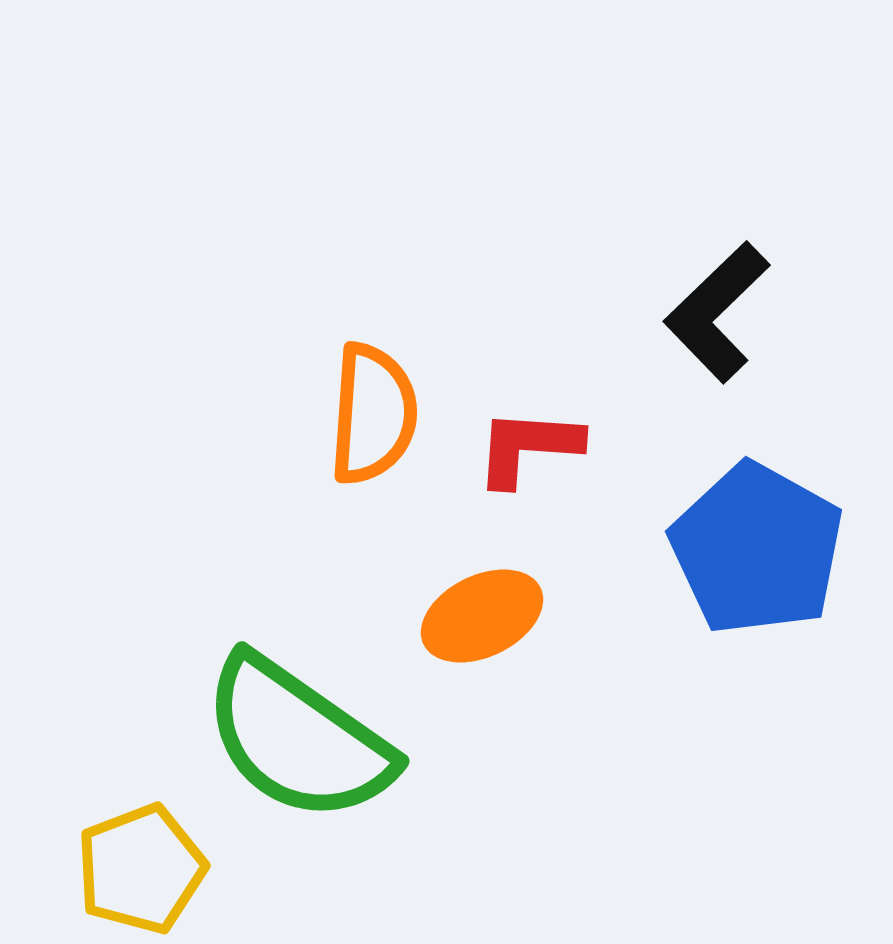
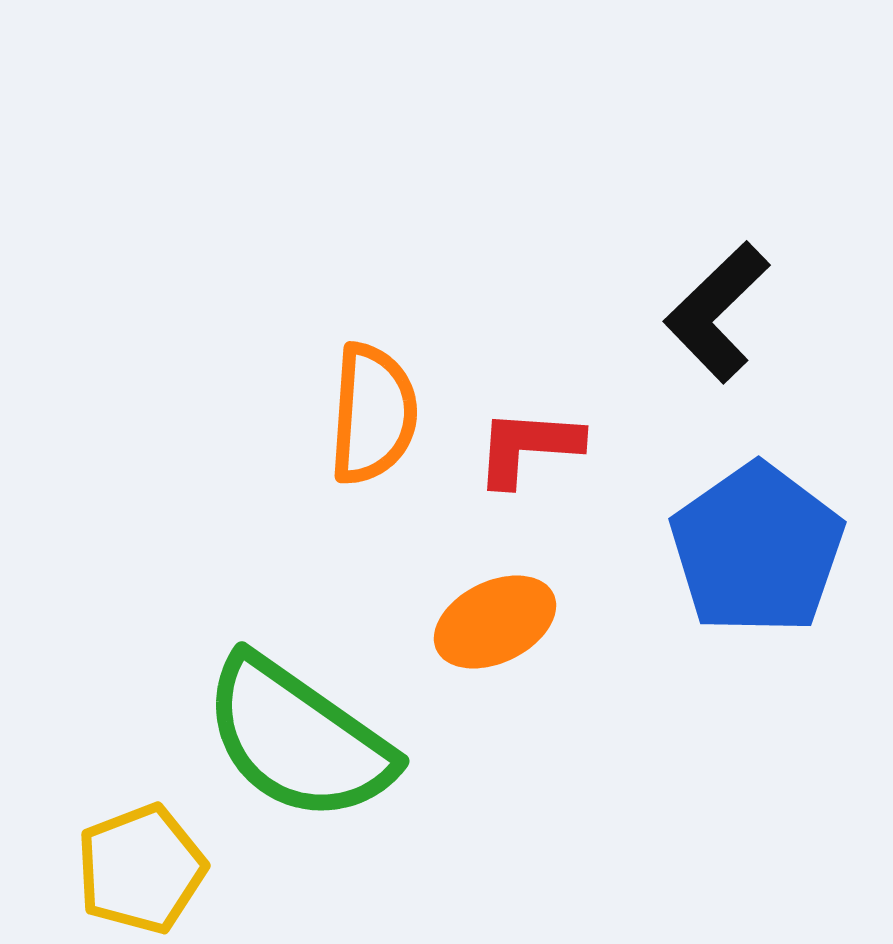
blue pentagon: rotated 8 degrees clockwise
orange ellipse: moved 13 px right, 6 px down
